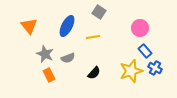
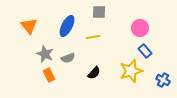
gray square: rotated 32 degrees counterclockwise
blue cross: moved 8 px right, 12 px down
